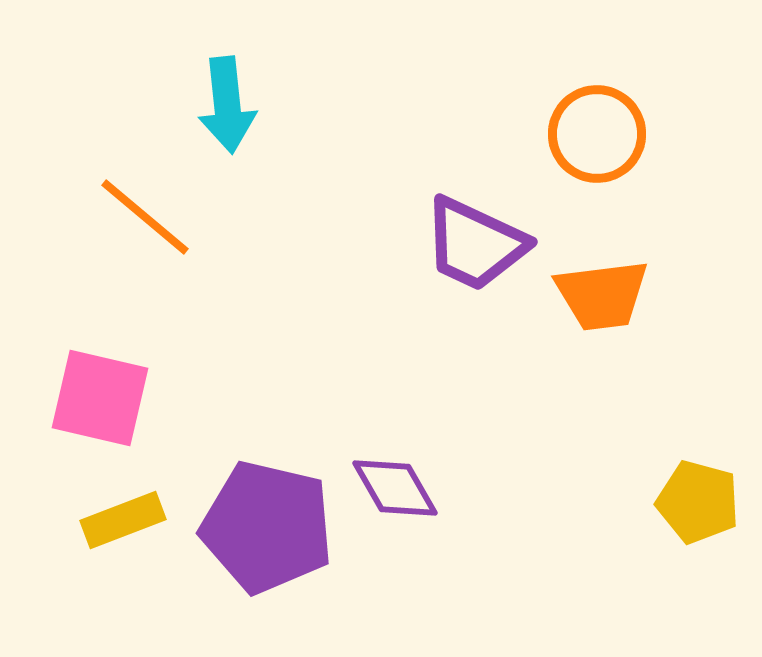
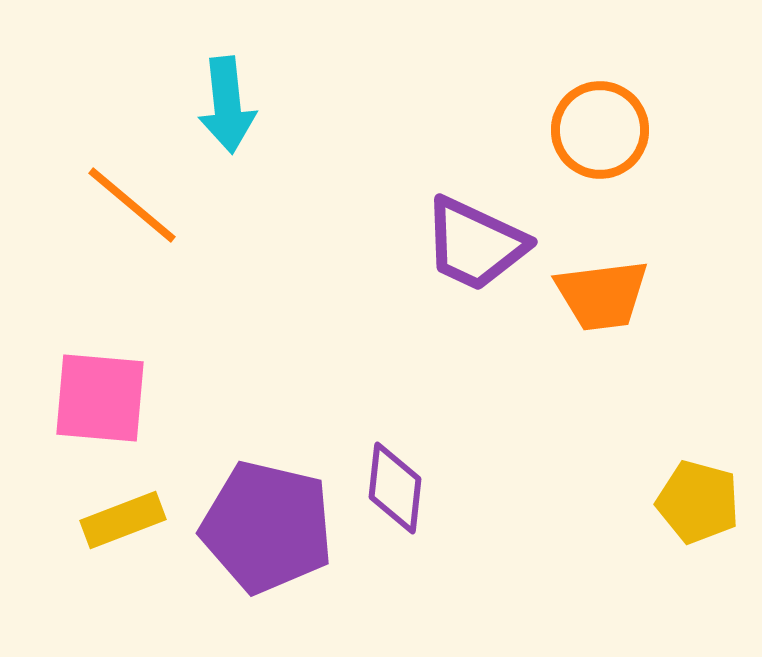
orange circle: moved 3 px right, 4 px up
orange line: moved 13 px left, 12 px up
pink square: rotated 8 degrees counterclockwise
purple diamond: rotated 36 degrees clockwise
